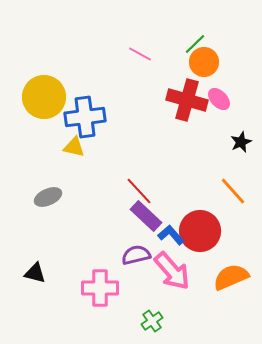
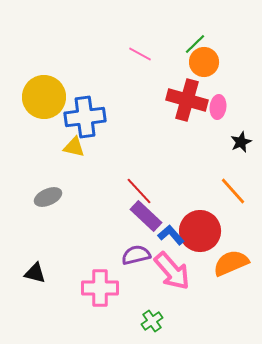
pink ellipse: moved 1 px left, 8 px down; rotated 50 degrees clockwise
orange semicircle: moved 14 px up
